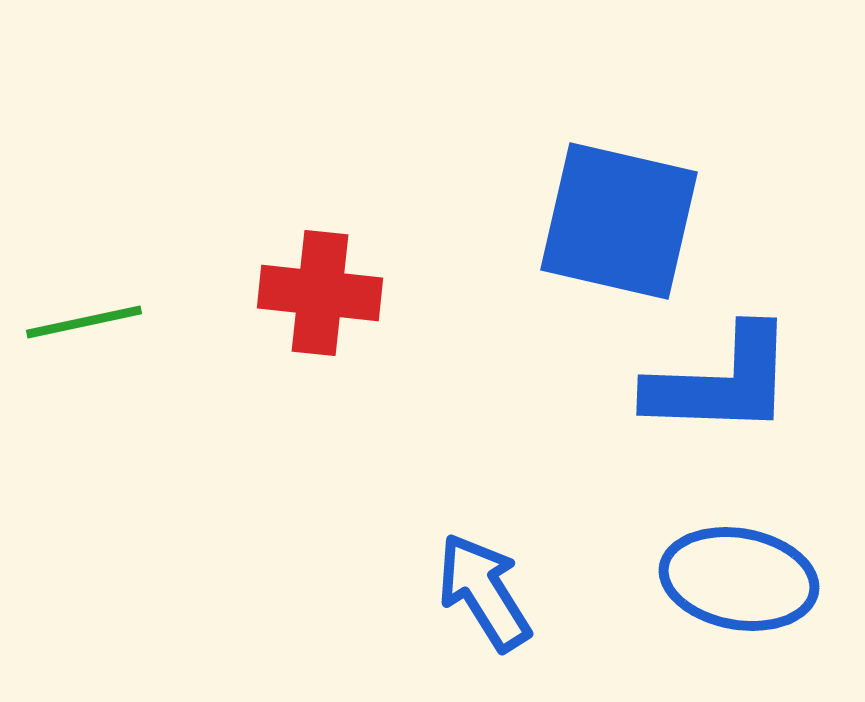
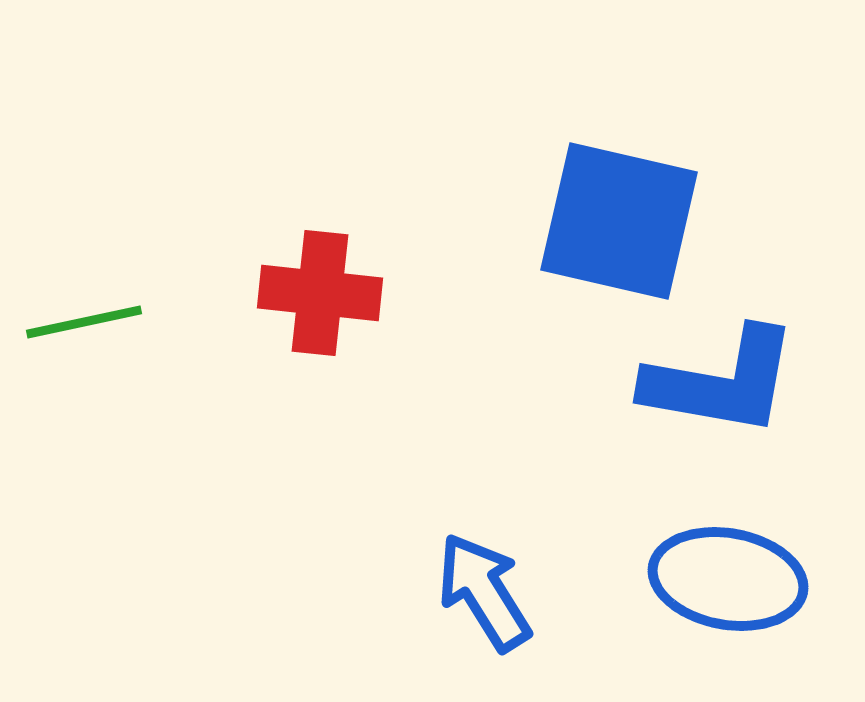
blue L-shape: rotated 8 degrees clockwise
blue ellipse: moved 11 px left
